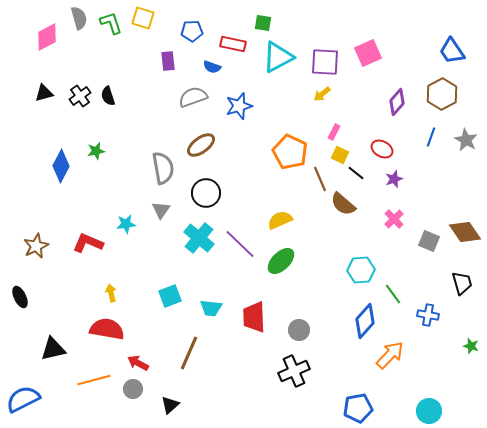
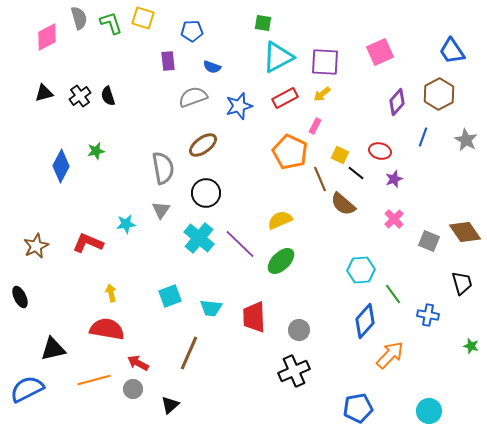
red rectangle at (233, 44): moved 52 px right, 54 px down; rotated 40 degrees counterclockwise
pink square at (368, 53): moved 12 px right, 1 px up
brown hexagon at (442, 94): moved 3 px left
pink rectangle at (334, 132): moved 19 px left, 6 px up
blue line at (431, 137): moved 8 px left
brown ellipse at (201, 145): moved 2 px right
red ellipse at (382, 149): moved 2 px left, 2 px down; rotated 15 degrees counterclockwise
blue semicircle at (23, 399): moved 4 px right, 10 px up
